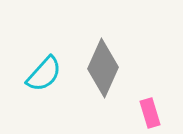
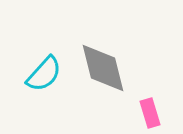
gray diamond: rotated 38 degrees counterclockwise
